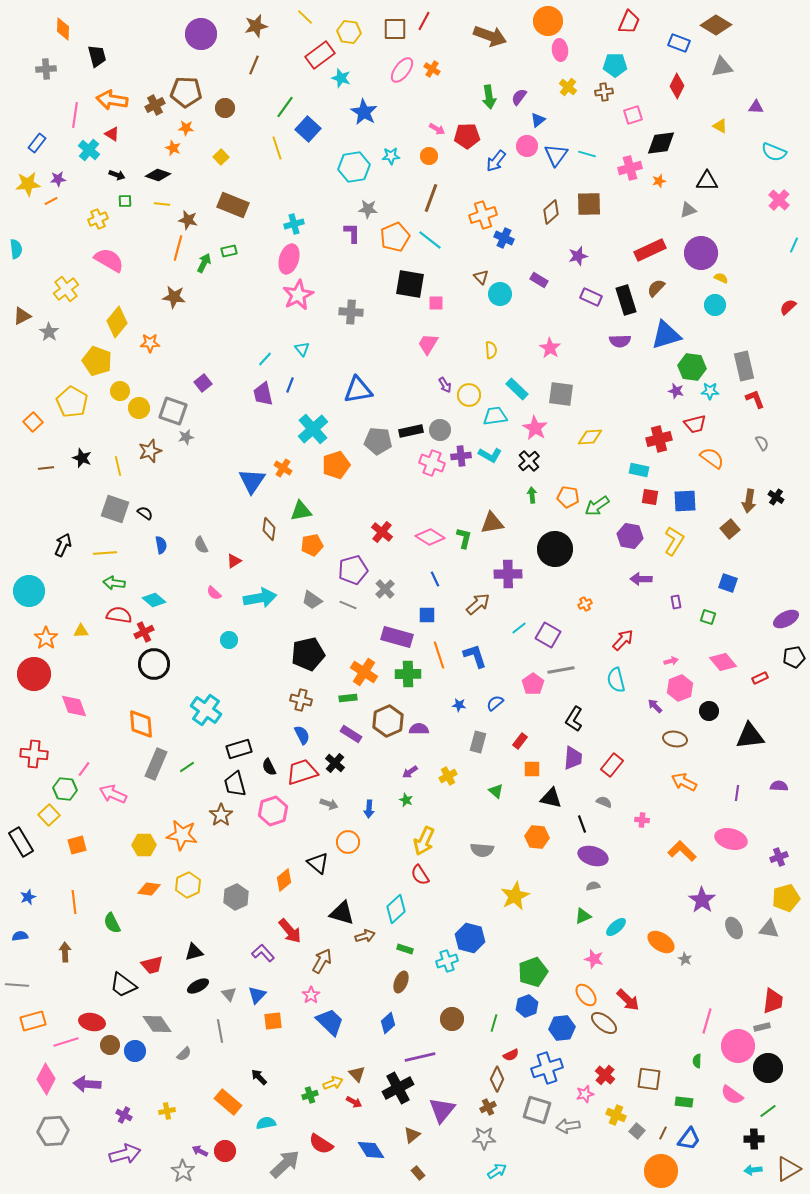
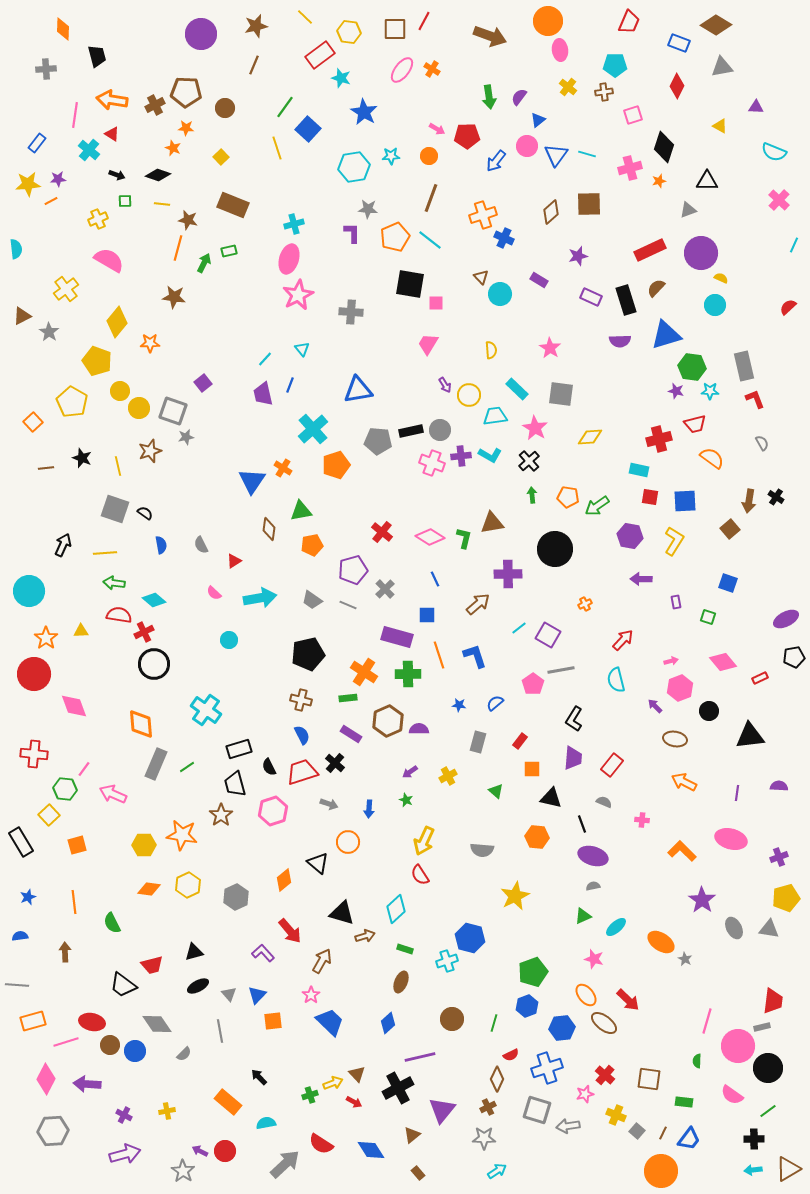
black diamond at (661, 143): moved 3 px right, 4 px down; rotated 64 degrees counterclockwise
